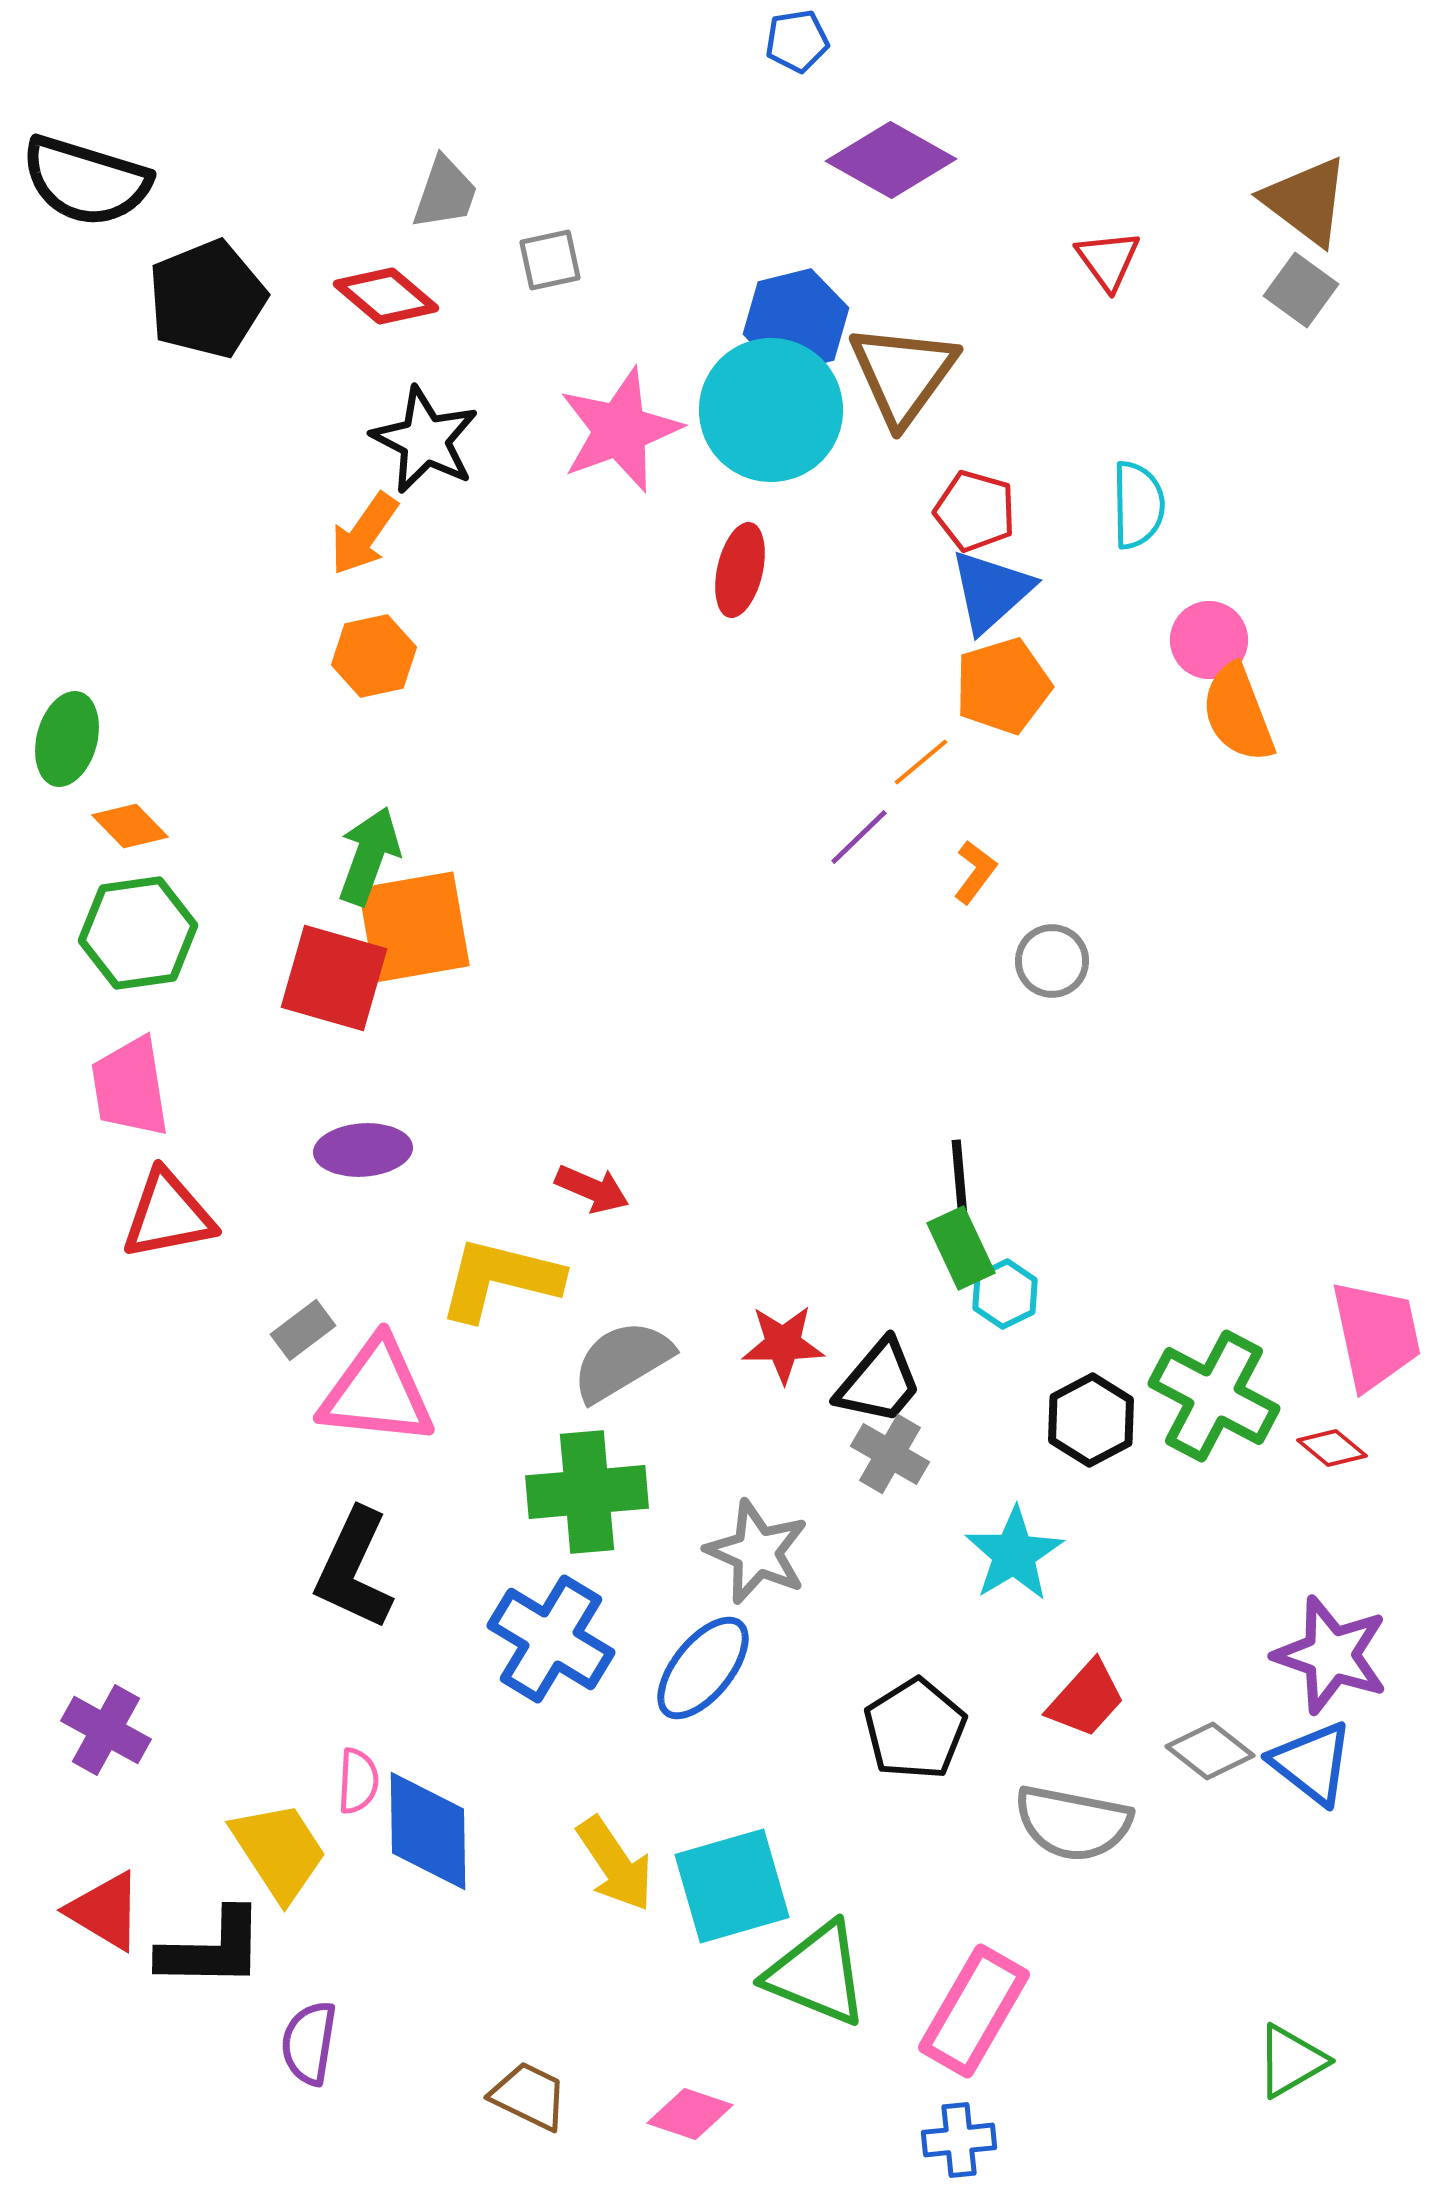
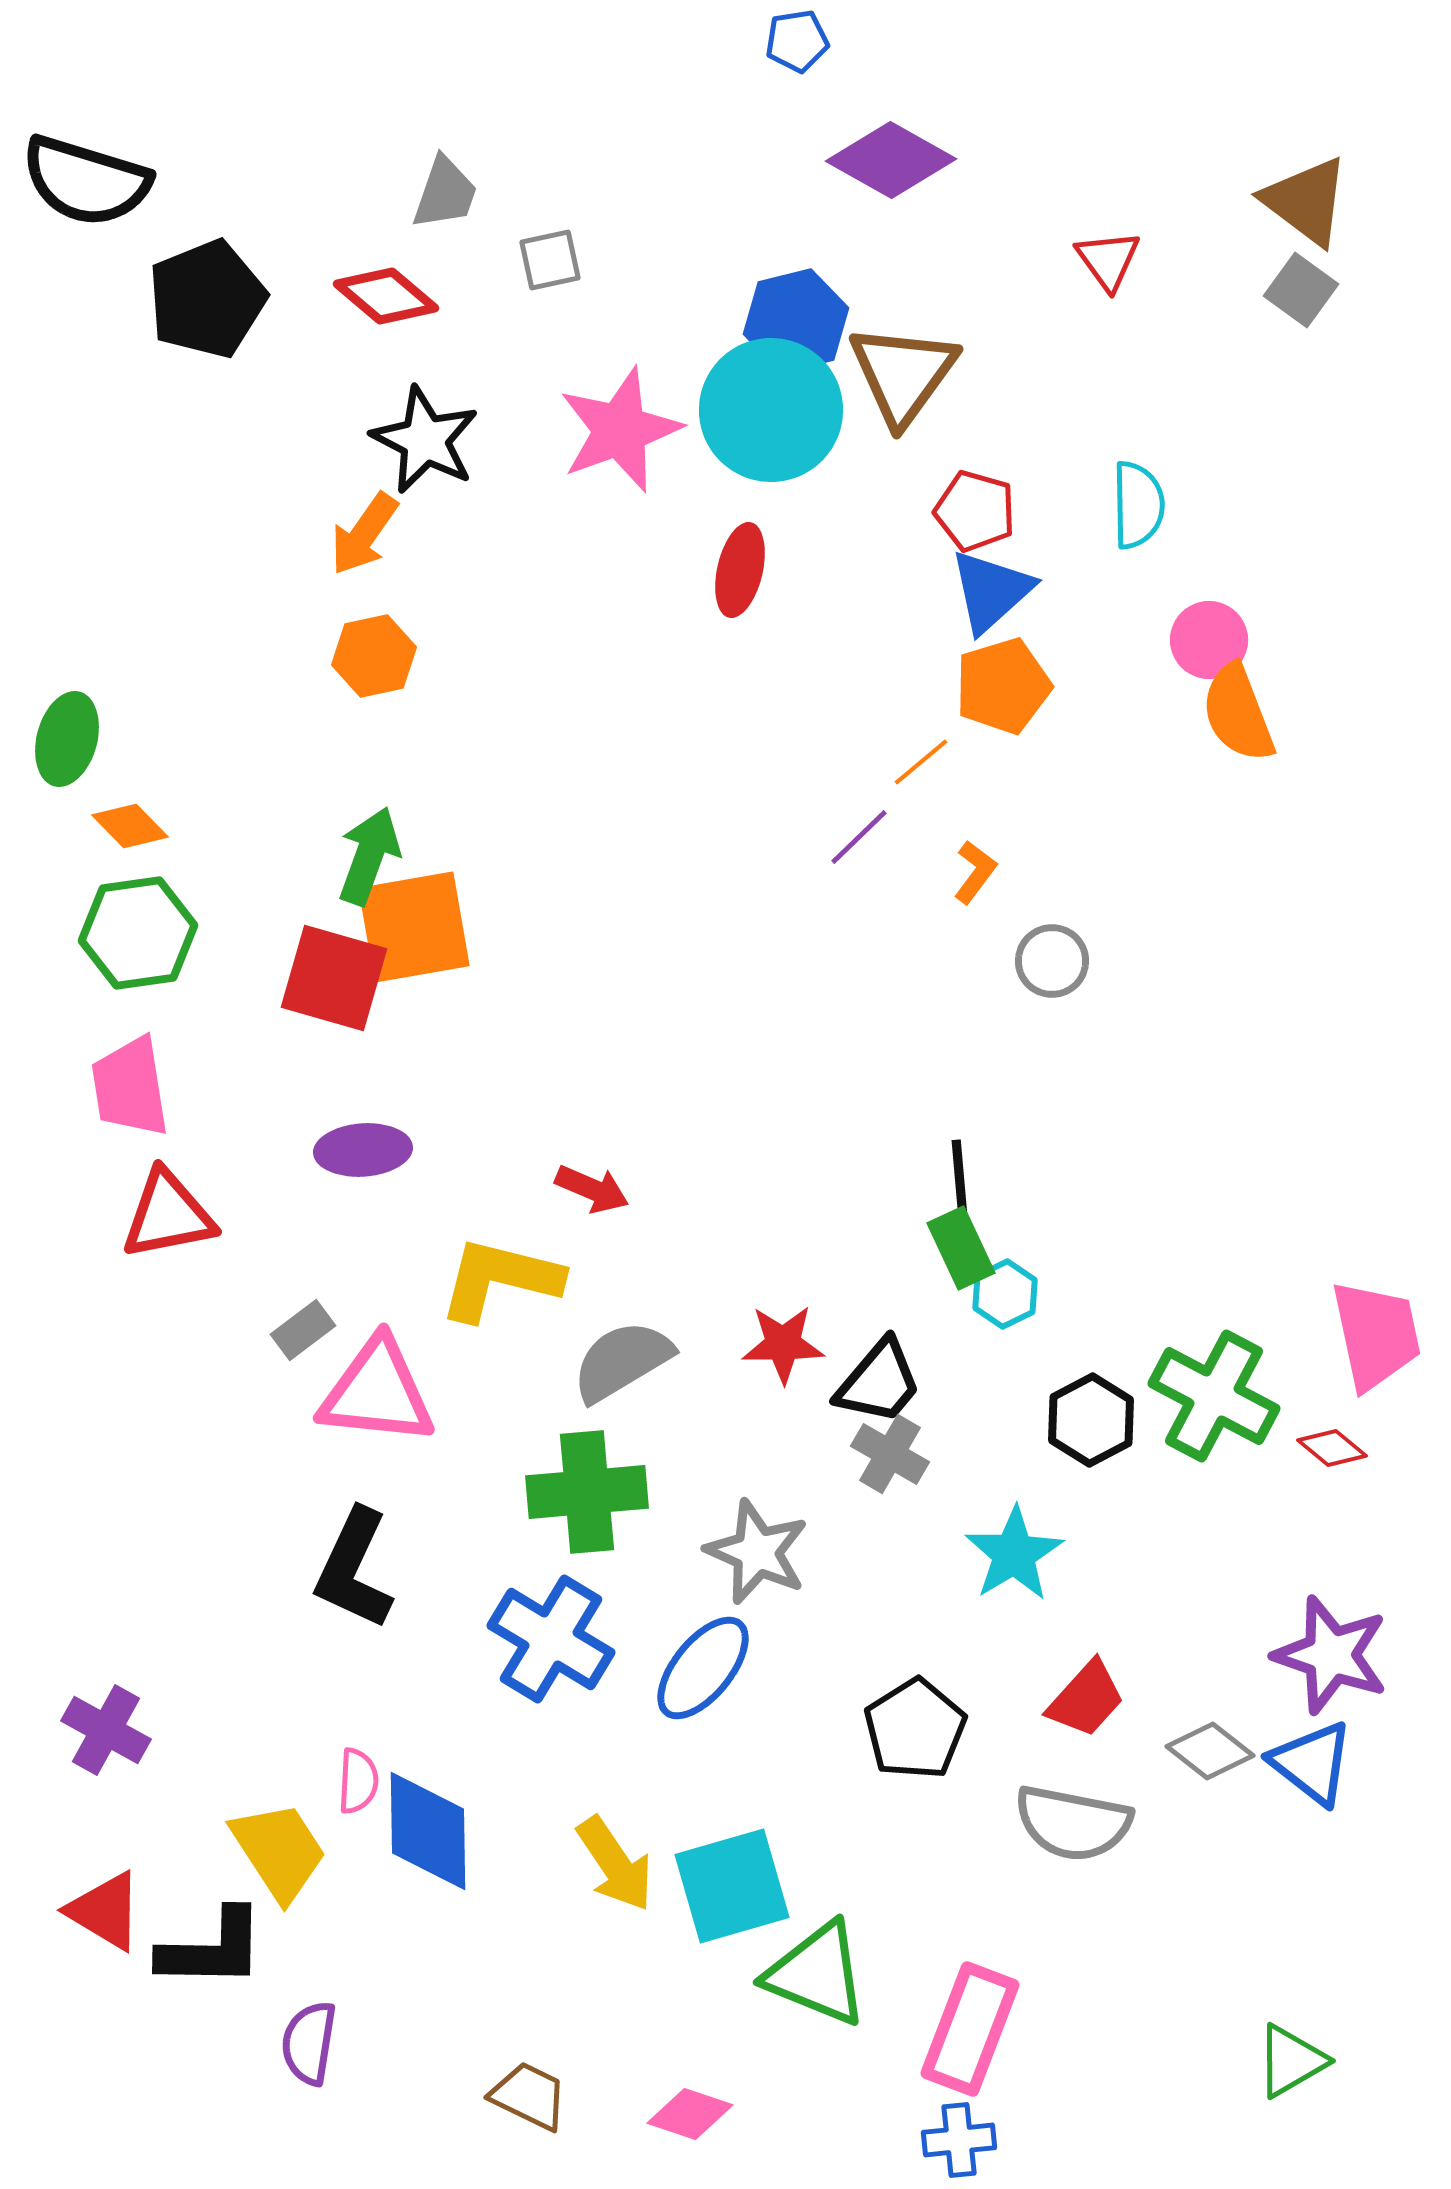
pink rectangle at (974, 2011): moved 4 px left, 18 px down; rotated 9 degrees counterclockwise
